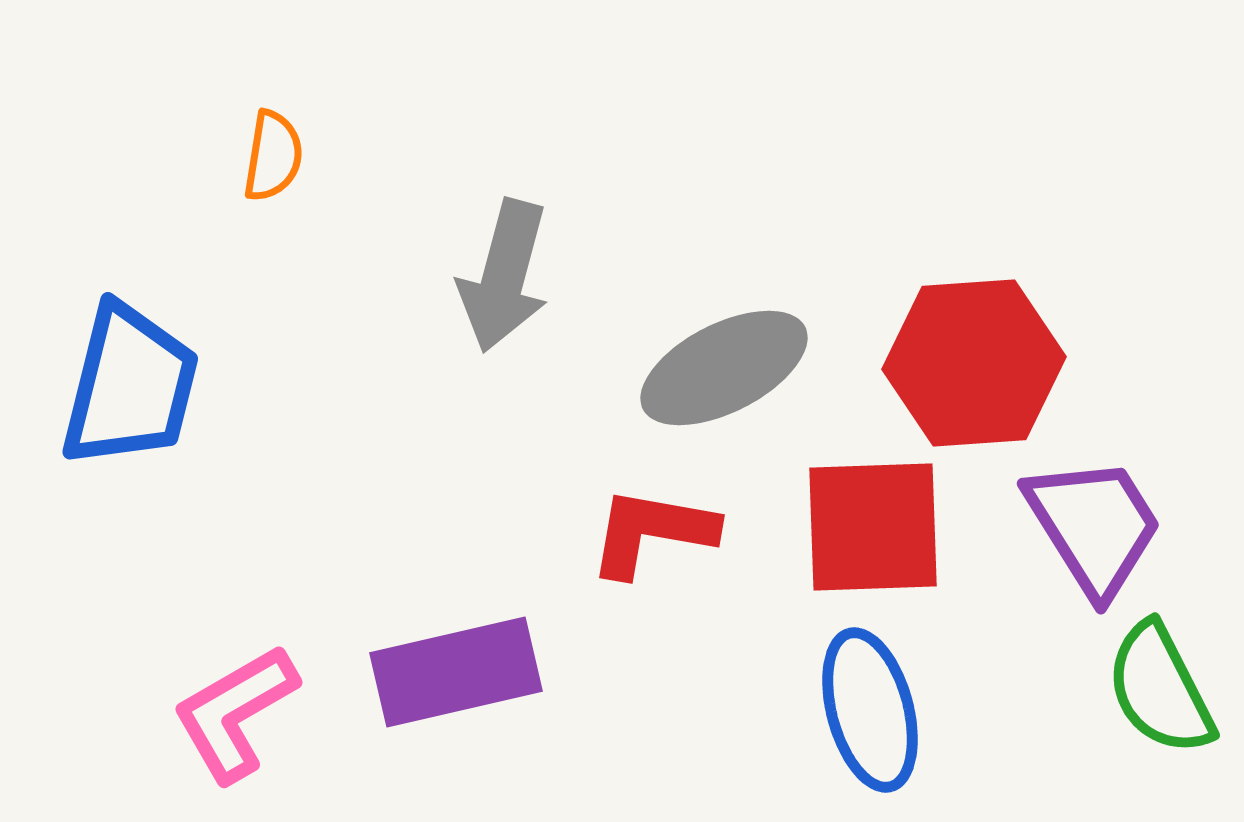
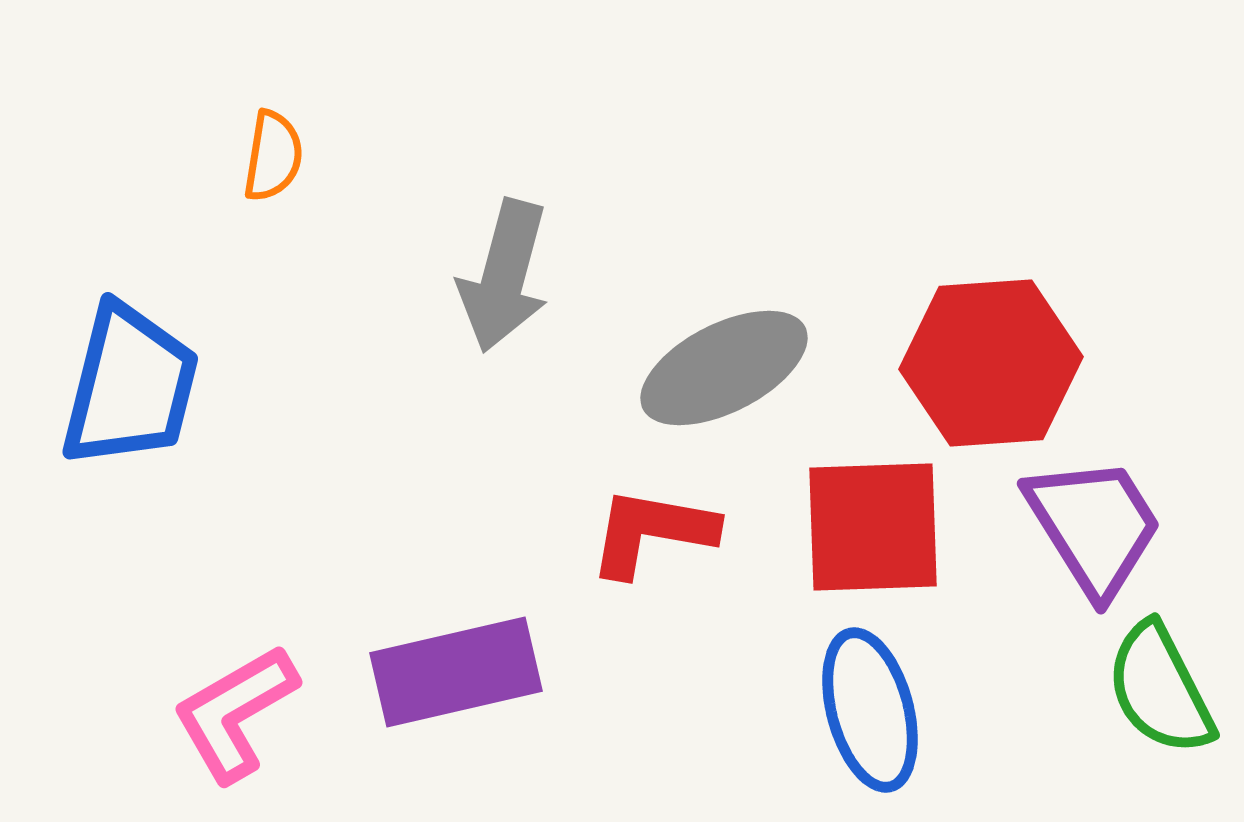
red hexagon: moved 17 px right
